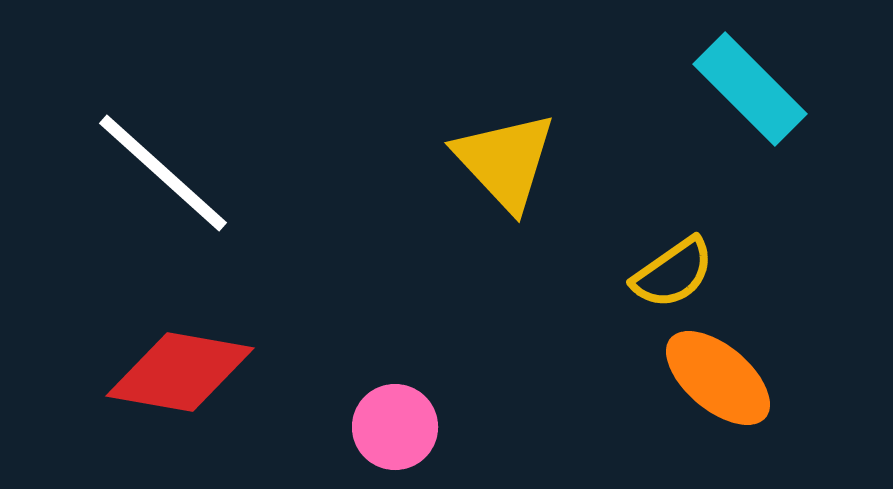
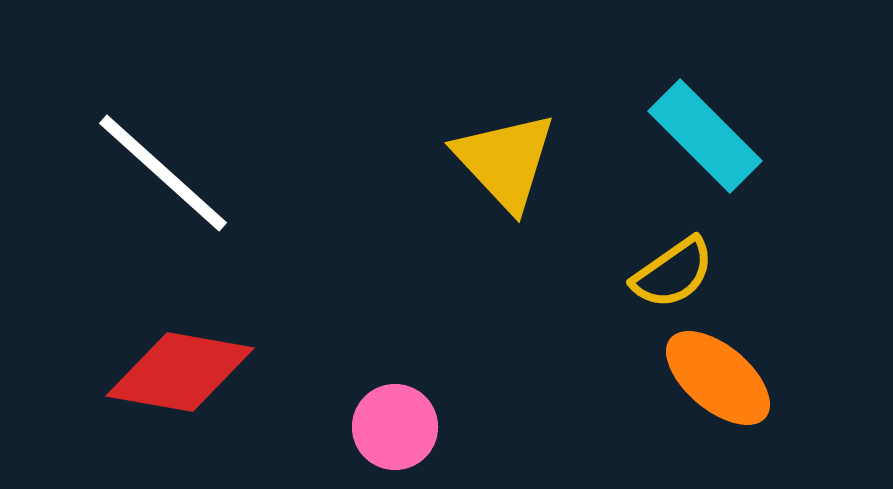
cyan rectangle: moved 45 px left, 47 px down
